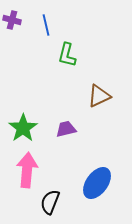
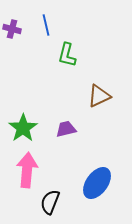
purple cross: moved 9 px down
